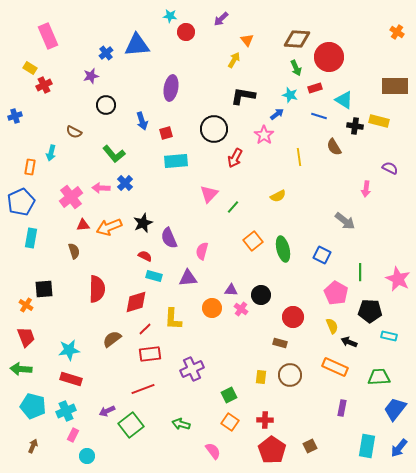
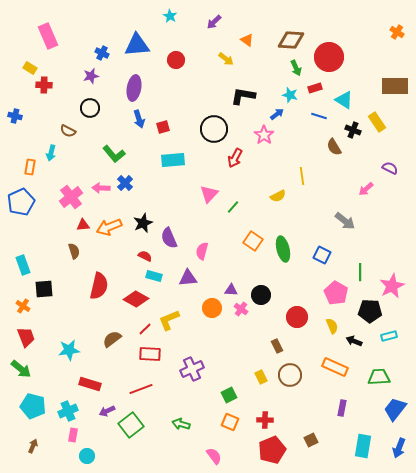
cyan star at (170, 16): rotated 24 degrees clockwise
purple arrow at (221, 19): moved 7 px left, 3 px down
red circle at (186, 32): moved 10 px left, 28 px down
brown diamond at (297, 39): moved 6 px left, 1 px down
orange triangle at (247, 40): rotated 16 degrees counterclockwise
blue cross at (106, 53): moved 4 px left; rotated 24 degrees counterclockwise
yellow arrow at (234, 60): moved 8 px left, 1 px up; rotated 98 degrees clockwise
red cross at (44, 85): rotated 28 degrees clockwise
purple ellipse at (171, 88): moved 37 px left
black circle at (106, 105): moved 16 px left, 3 px down
blue cross at (15, 116): rotated 32 degrees clockwise
blue arrow at (142, 121): moved 3 px left, 2 px up
yellow rectangle at (379, 121): moved 2 px left, 1 px down; rotated 42 degrees clockwise
black cross at (355, 126): moved 2 px left, 4 px down; rotated 14 degrees clockwise
brown semicircle at (74, 132): moved 6 px left, 1 px up
red square at (166, 133): moved 3 px left, 6 px up
yellow line at (299, 157): moved 3 px right, 19 px down
cyan rectangle at (176, 161): moved 3 px left, 1 px up
pink arrow at (366, 189): rotated 42 degrees clockwise
cyan rectangle at (31, 238): moved 8 px left, 27 px down; rotated 30 degrees counterclockwise
orange square at (253, 241): rotated 18 degrees counterclockwise
pink star at (398, 279): moved 6 px left, 7 px down; rotated 20 degrees clockwise
red semicircle at (97, 289): moved 2 px right, 3 px up; rotated 12 degrees clockwise
red diamond at (136, 302): moved 3 px up; rotated 45 degrees clockwise
orange cross at (26, 305): moved 3 px left, 1 px down
red circle at (293, 317): moved 4 px right
yellow L-shape at (173, 319): moved 4 px left, 1 px down; rotated 65 degrees clockwise
cyan rectangle at (389, 336): rotated 28 degrees counterclockwise
black arrow at (349, 342): moved 5 px right, 1 px up
brown rectangle at (280, 343): moved 3 px left, 3 px down; rotated 48 degrees clockwise
red rectangle at (150, 354): rotated 10 degrees clockwise
green arrow at (21, 369): rotated 145 degrees counterclockwise
yellow rectangle at (261, 377): rotated 32 degrees counterclockwise
red rectangle at (71, 379): moved 19 px right, 5 px down
red line at (143, 389): moved 2 px left
cyan cross at (66, 411): moved 2 px right
orange square at (230, 422): rotated 12 degrees counterclockwise
pink rectangle at (73, 435): rotated 16 degrees counterclockwise
brown square at (310, 446): moved 1 px right, 6 px up
cyan rectangle at (367, 446): moved 4 px left
blue arrow at (399, 448): rotated 18 degrees counterclockwise
red pentagon at (272, 450): rotated 16 degrees clockwise
pink semicircle at (213, 451): moved 1 px right, 5 px down
